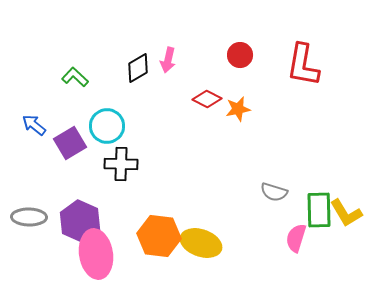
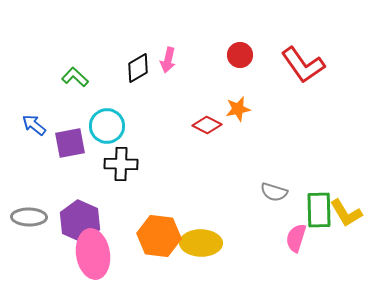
red L-shape: rotated 45 degrees counterclockwise
red diamond: moved 26 px down
purple square: rotated 20 degrees clockwise
yellow ellipse: rotated 18 degrees counterclockwise
pink ellipse: moved 3 px left
